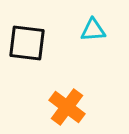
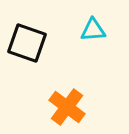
black square: rotated 12 degrees clockwise
